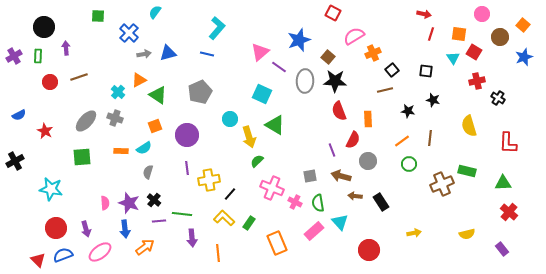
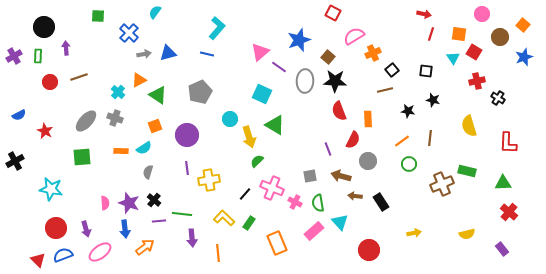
purple line at (332, 150): moved 4 px left, 1 px up
black line at (230, 194): moved 15 px right
